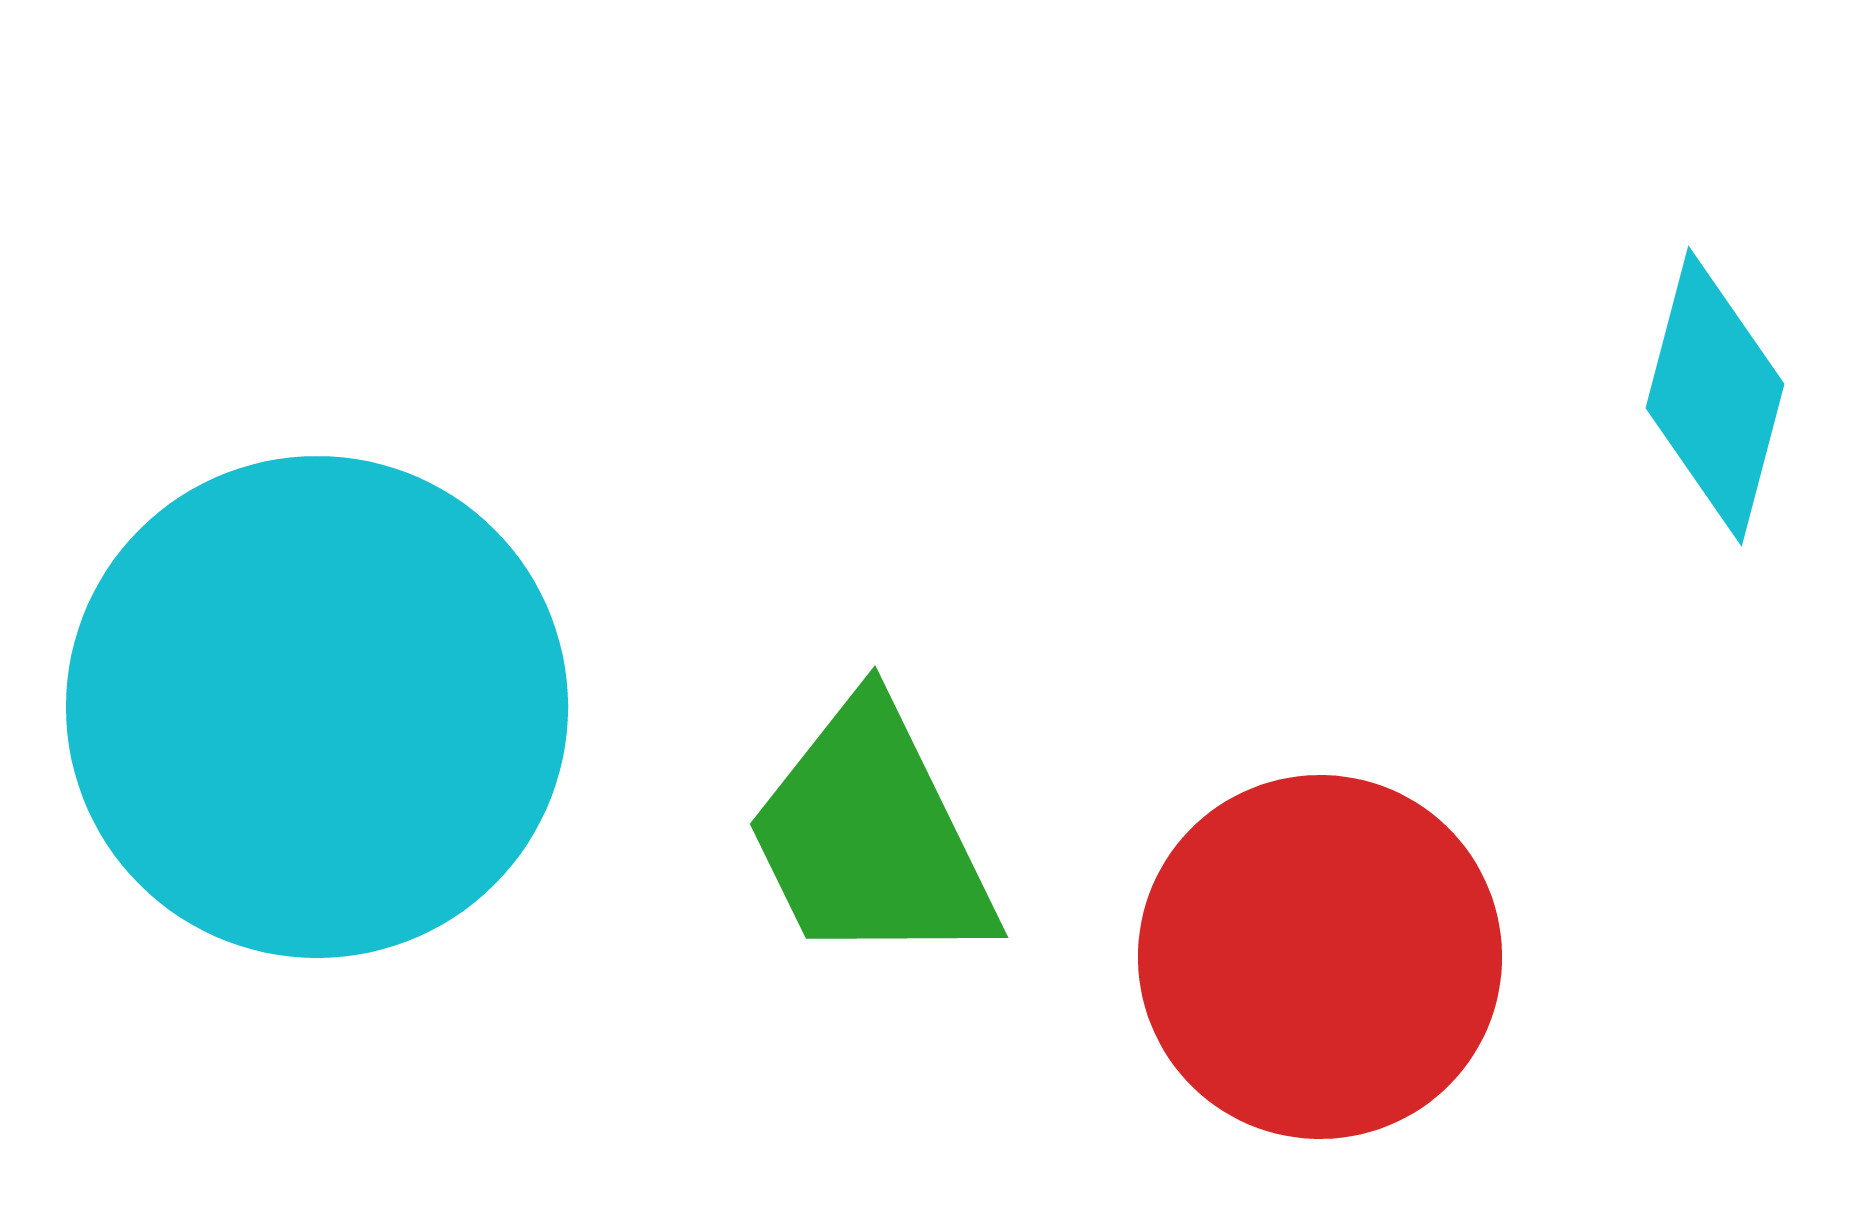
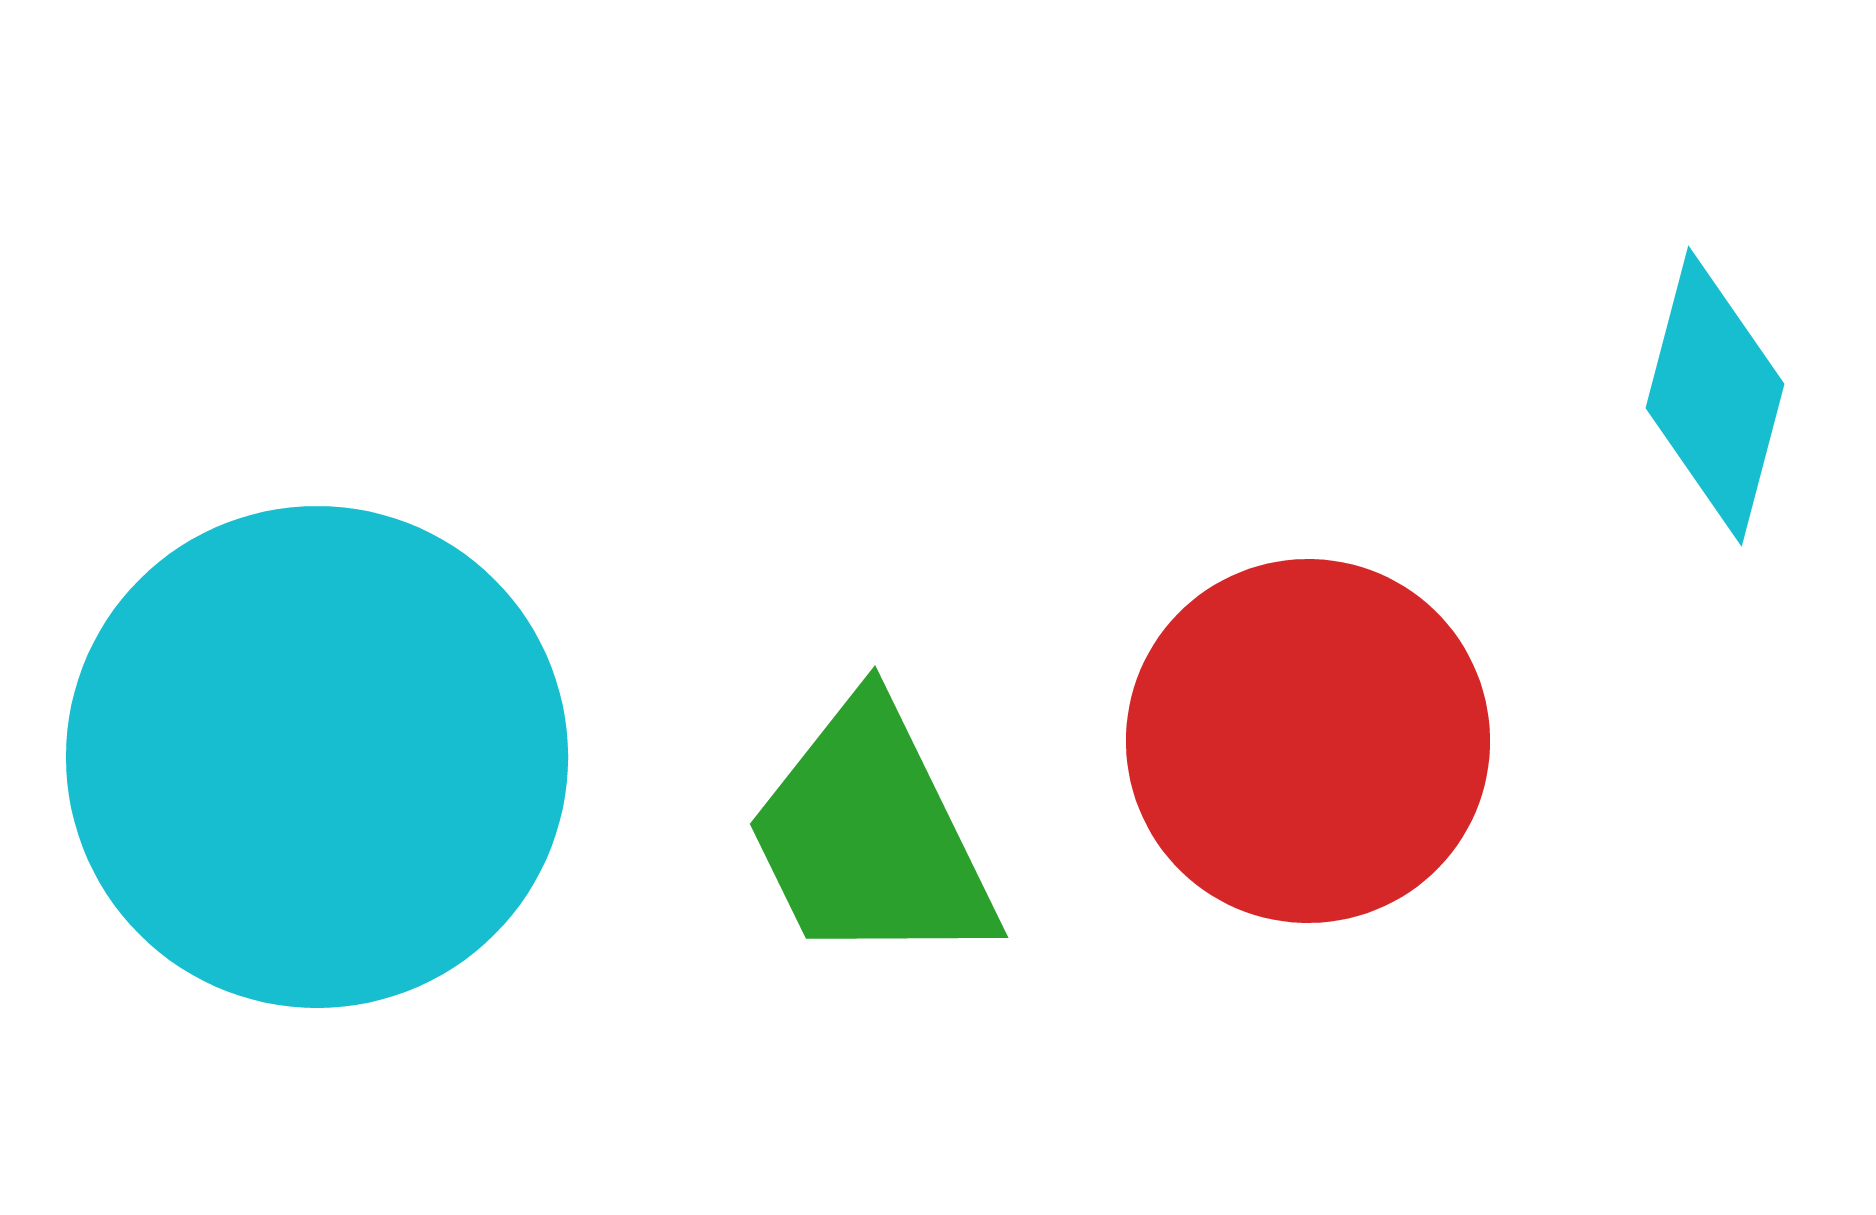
cyan circle: moved 50 px down
red circle: moved 12 px left, 216 px up
